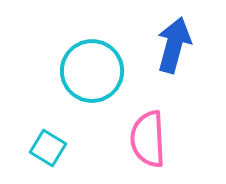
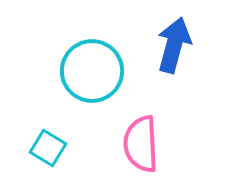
pink semicircle: moved 7 px left, 5 px down
